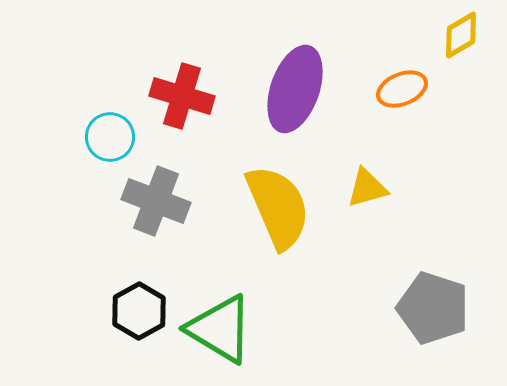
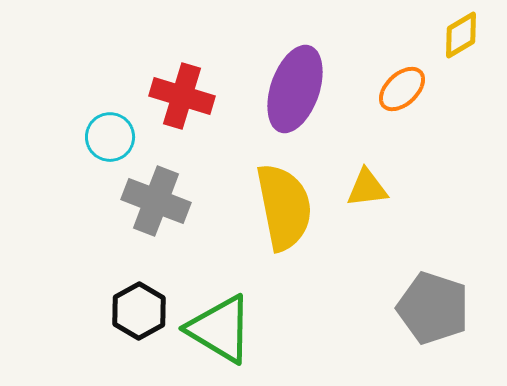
orange ellipse: rotated 21 degrees counterclockwise
yellow triangle: rotated 9 degrees clockwise
yellow semicircle: moved 6 px right; rotated 12 degrees clockwise
